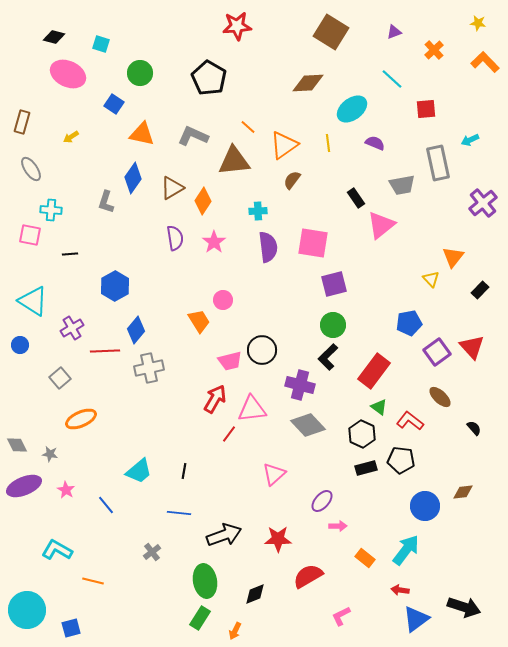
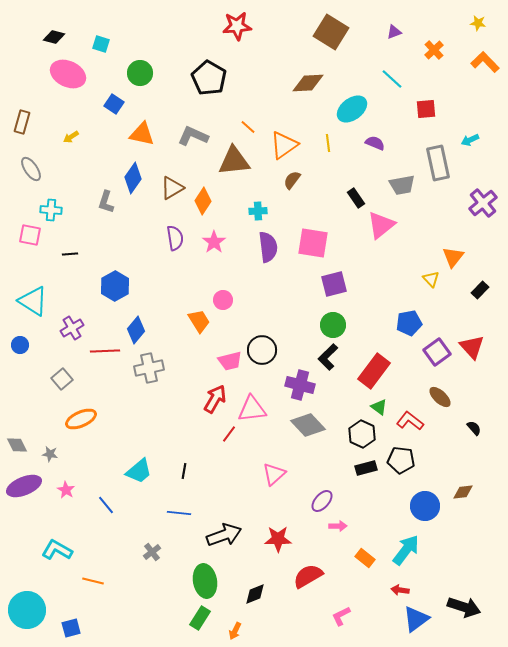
gray square at (60, 378): moved 2 px right, 1 px down
